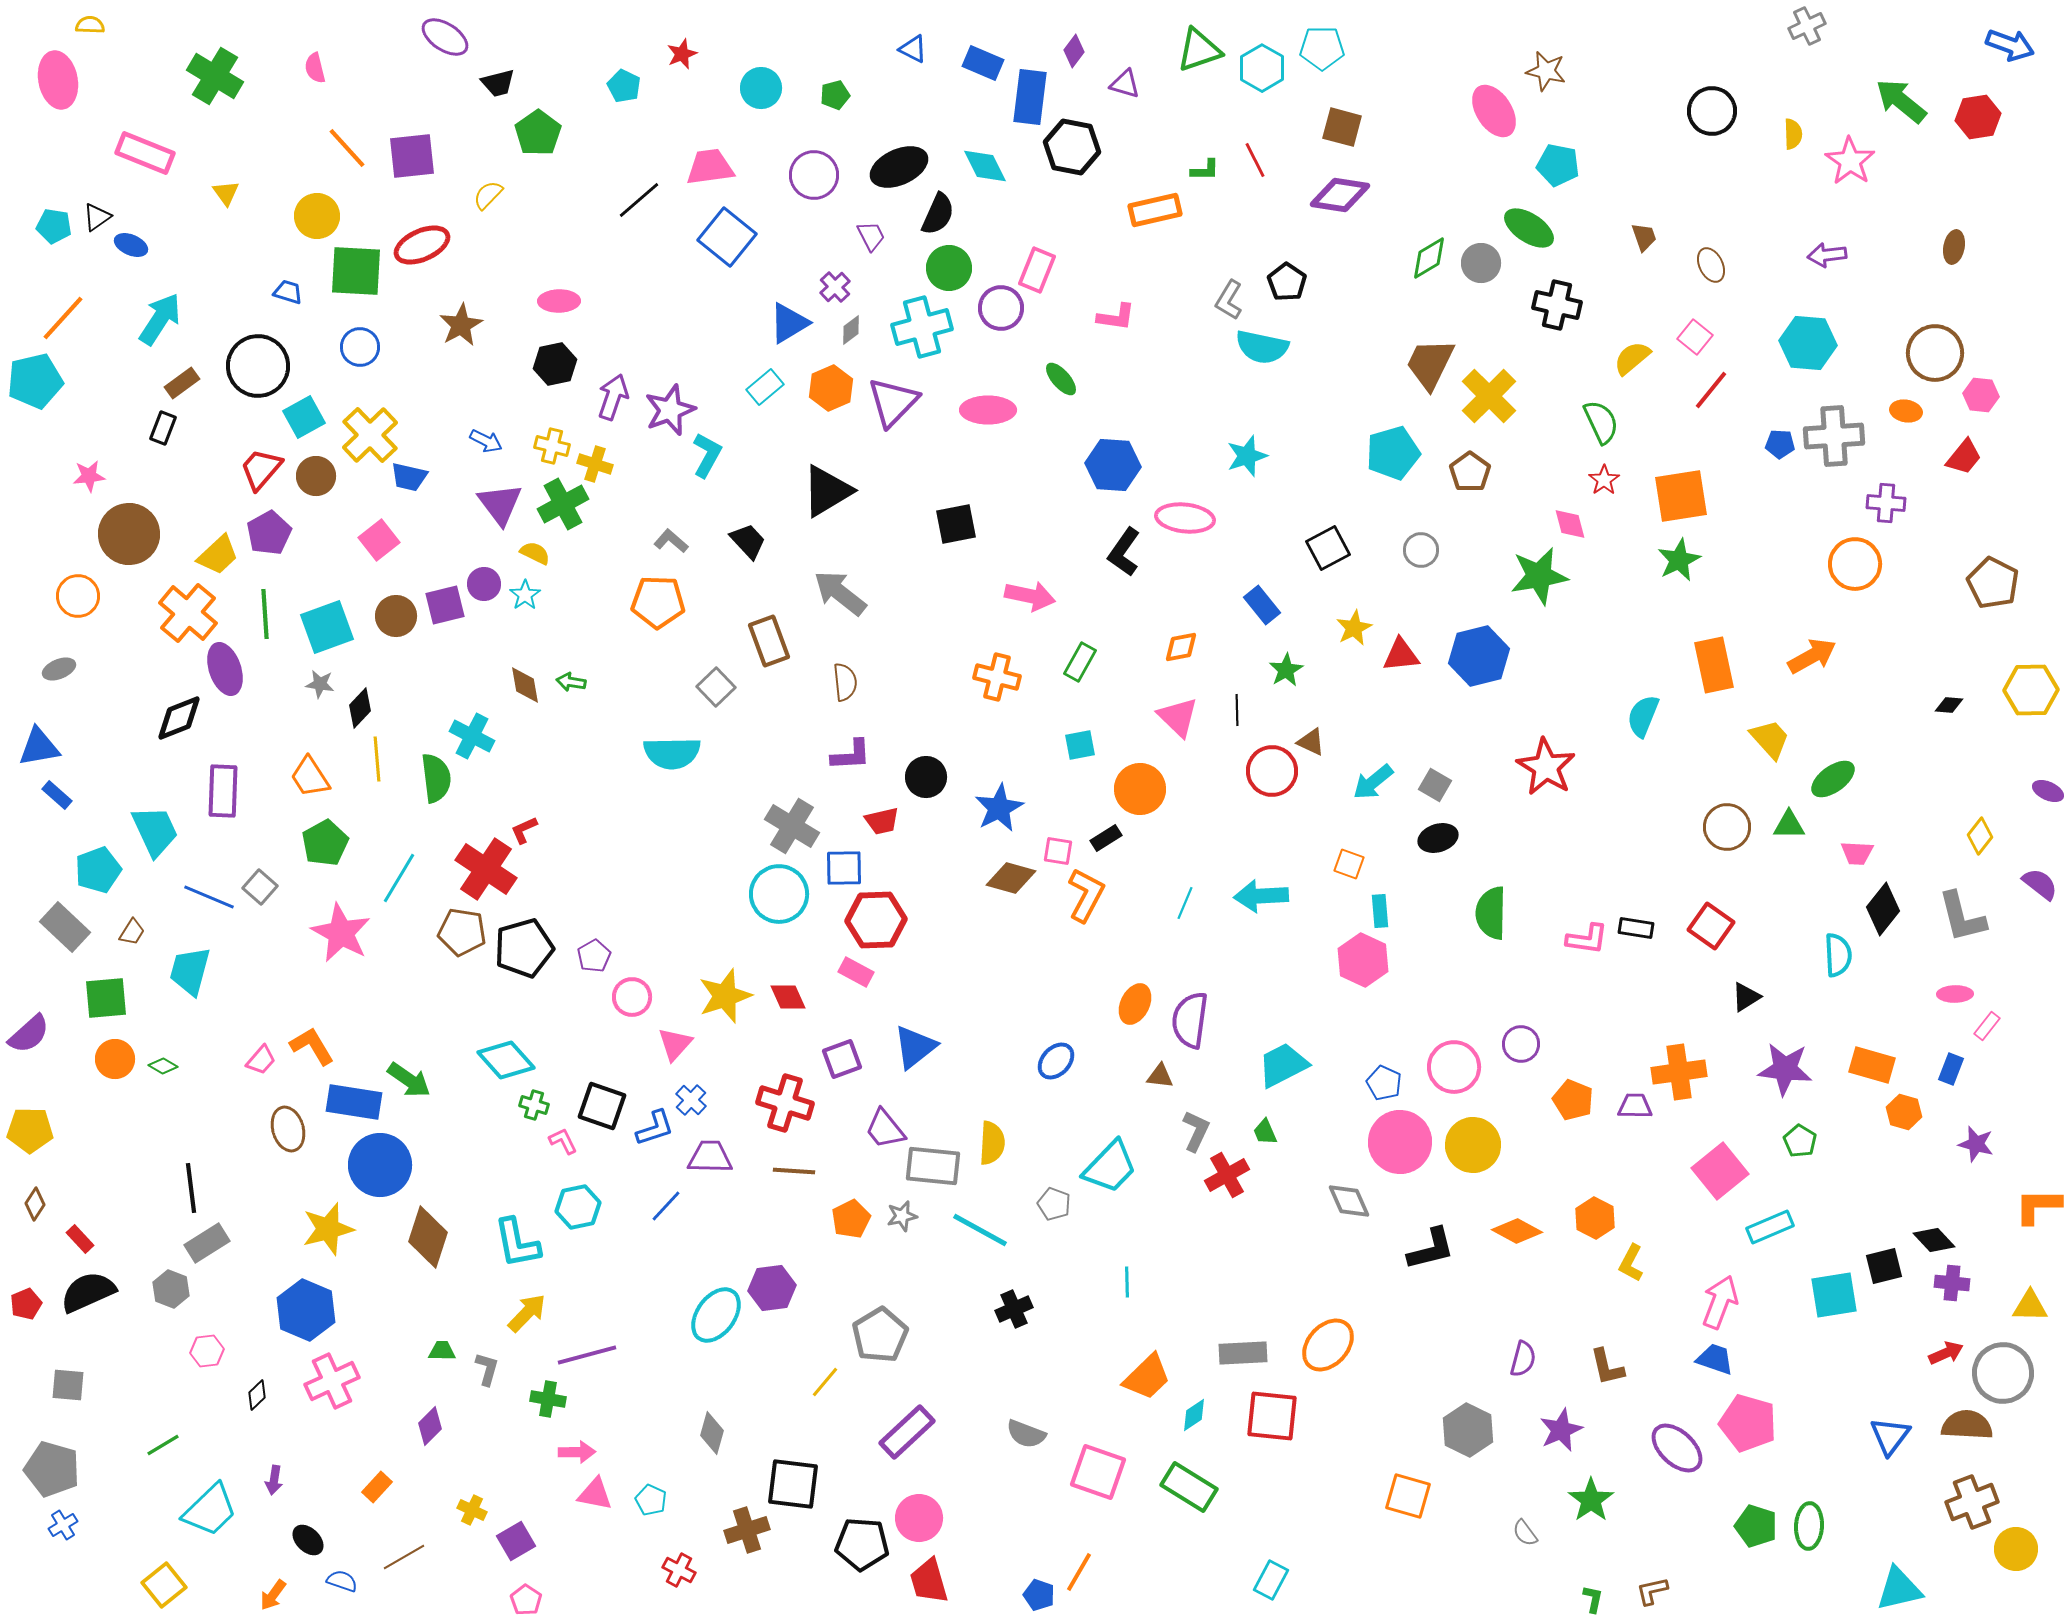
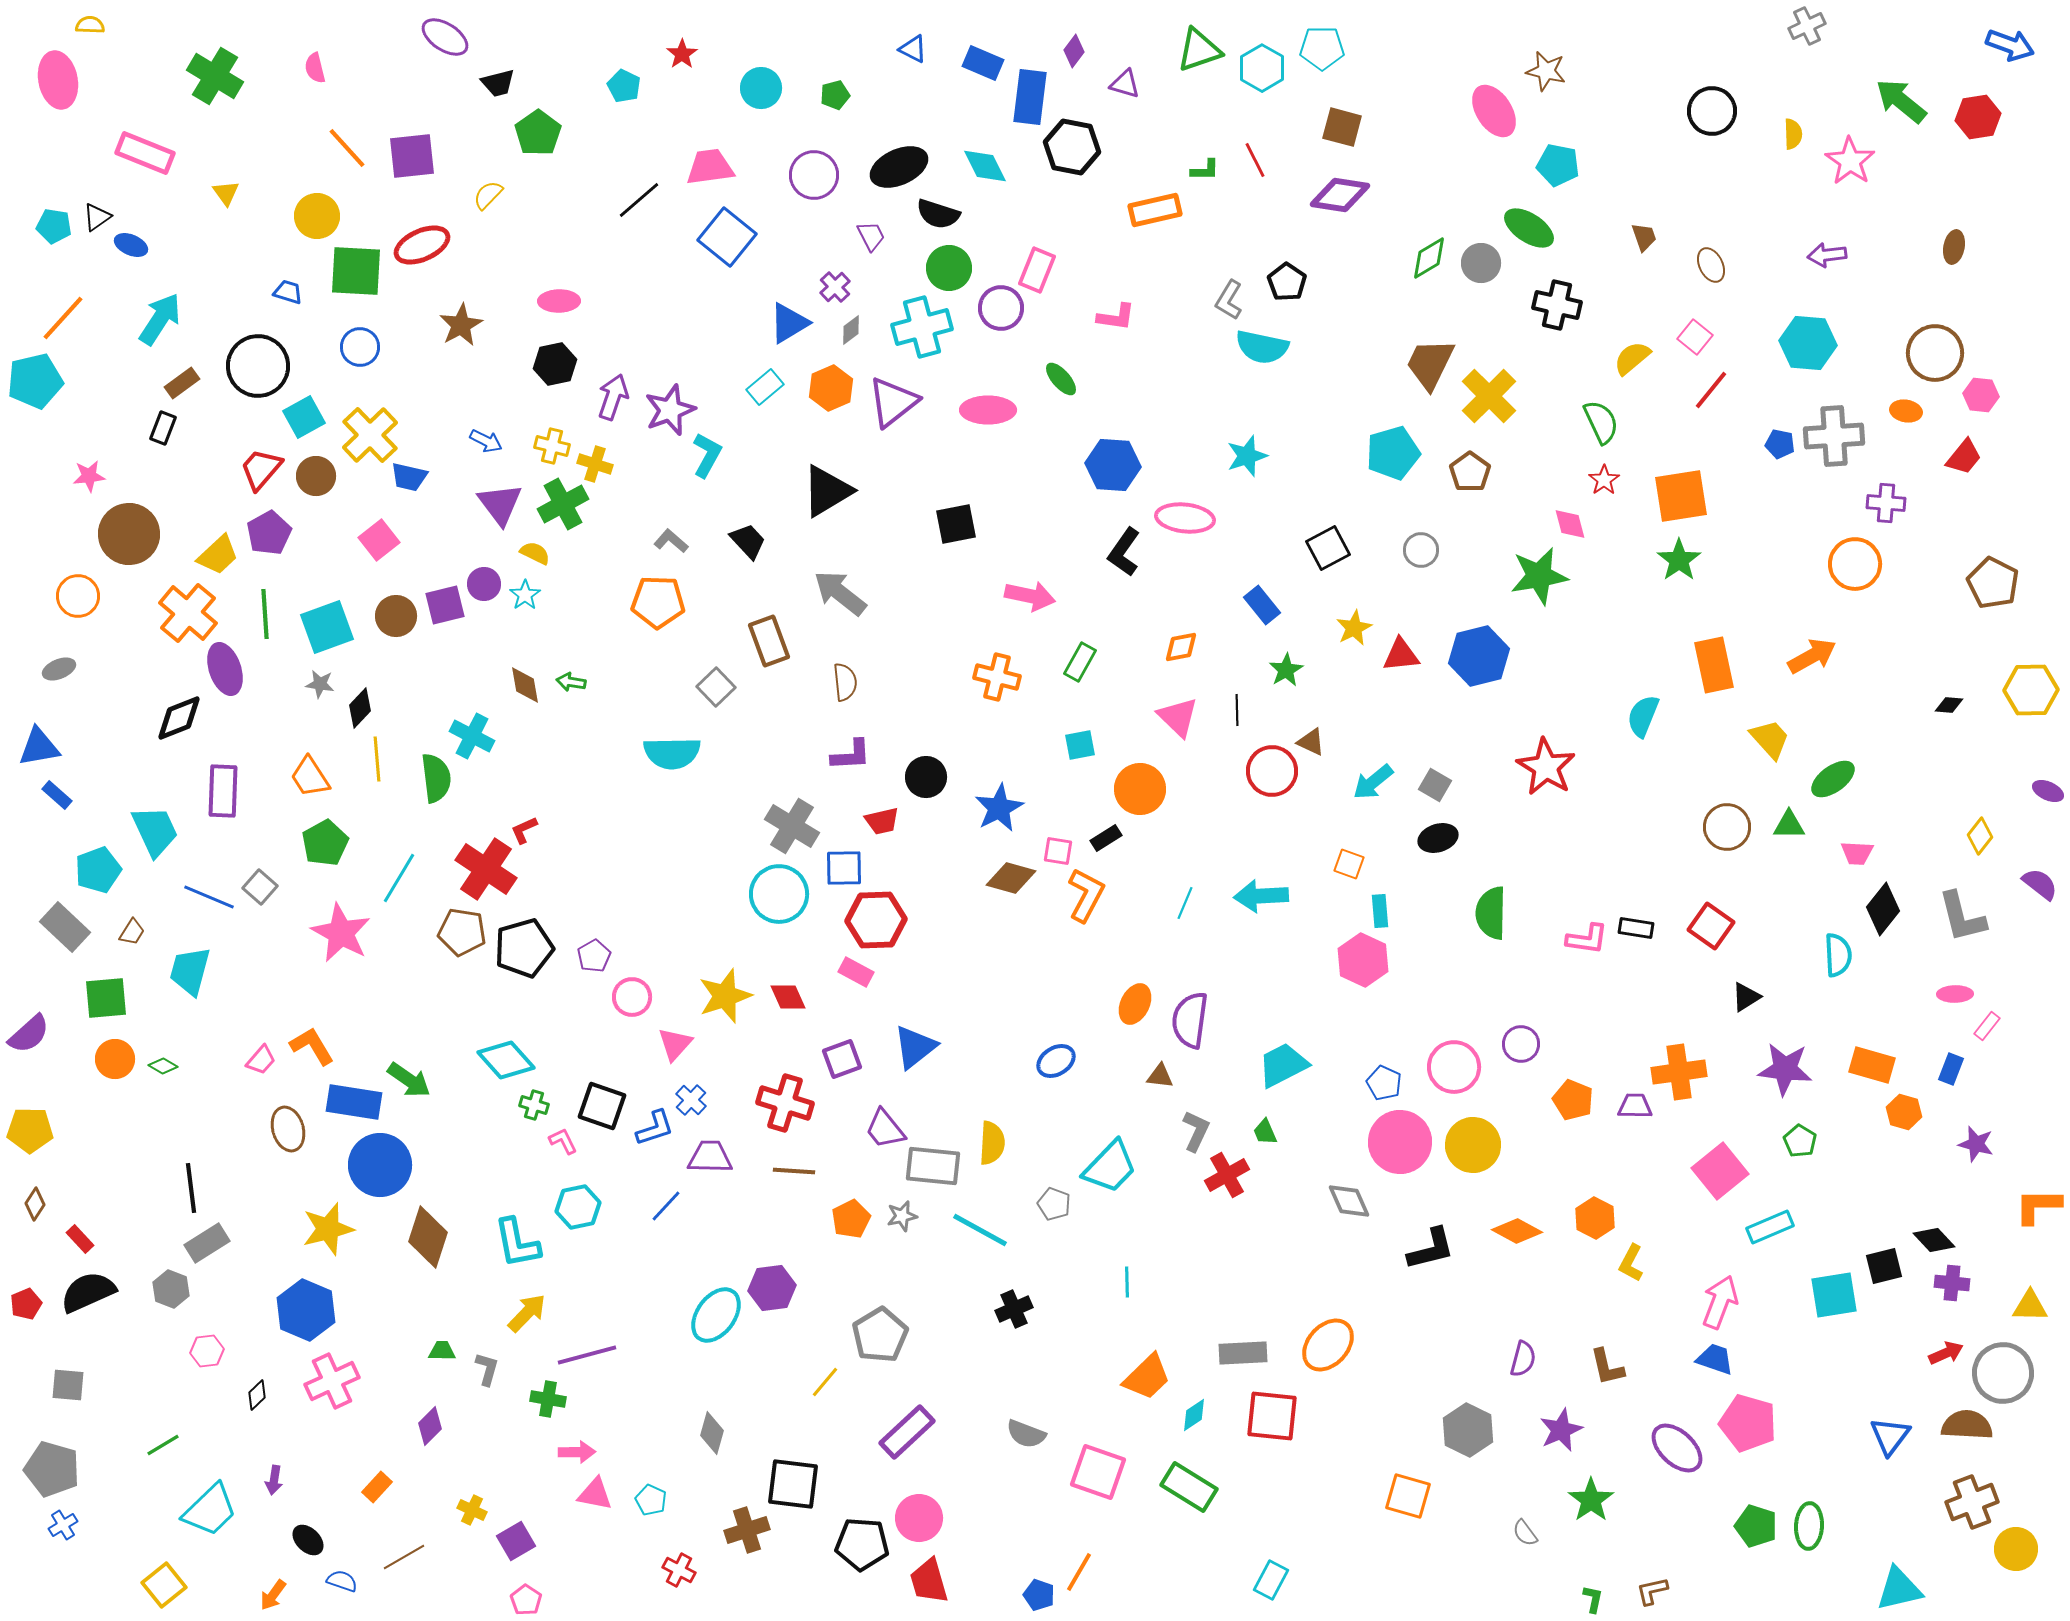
red star at (682, 54): rotated 12 degrees counterclockwise
black semicircle at (938, 214): rotated 84 degrees clockwise
purple triangle at (893, 402): rotated 8 degrees clockwise
blue pentagon at (1780, 444): rotated 8 degrees clockwise
green star at (1679, 560): rotated 9 degrees counterclockwise
blue ellipse at (1056, 1061): rotated 15 degrees clockwise
